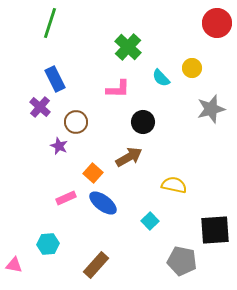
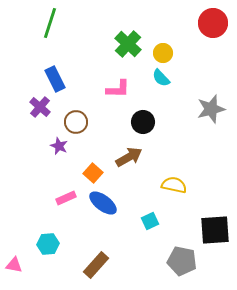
red circle: moved 4 px left
green cross: moved 3 px up
yellow circle: moved 29 px left, 15 px up
cyan square: rotated 18 degrees clockwise
